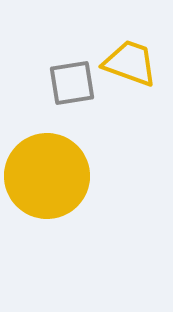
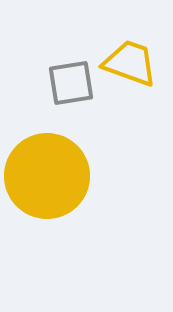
gray square: moved 1 px left
